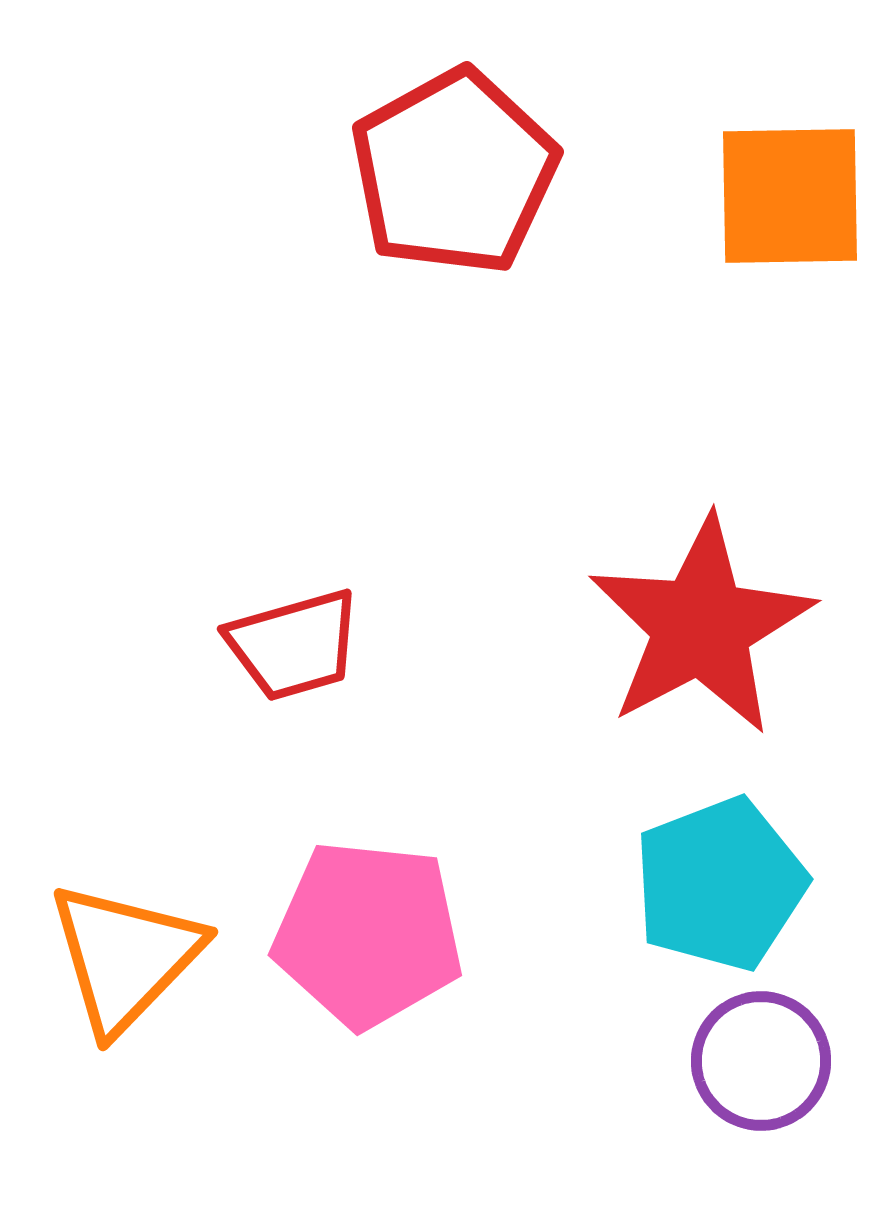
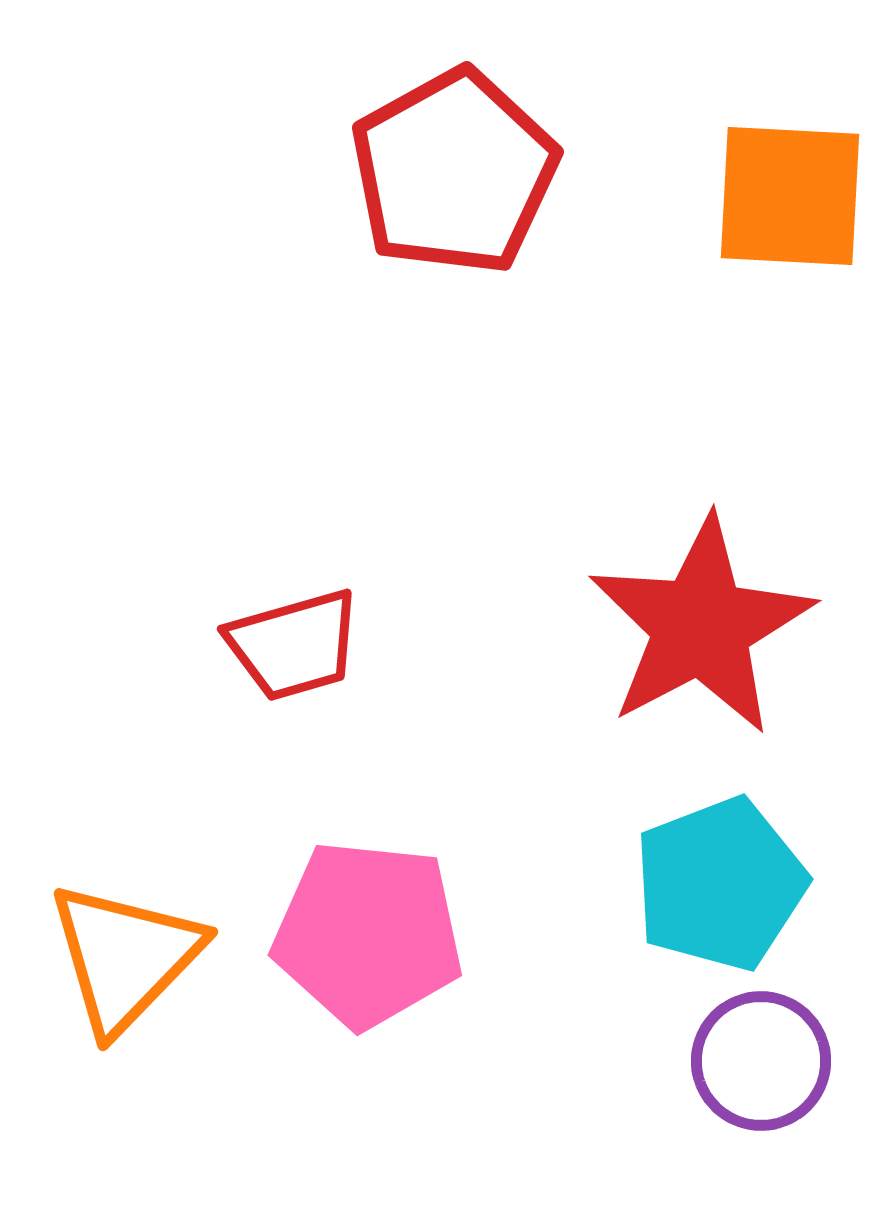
orange square: rotated 4 degrees clockwise
